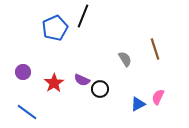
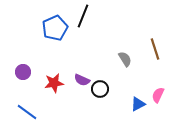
red star: rotated 24 degrees clockwise
pink semicircle: moved 2 px up
